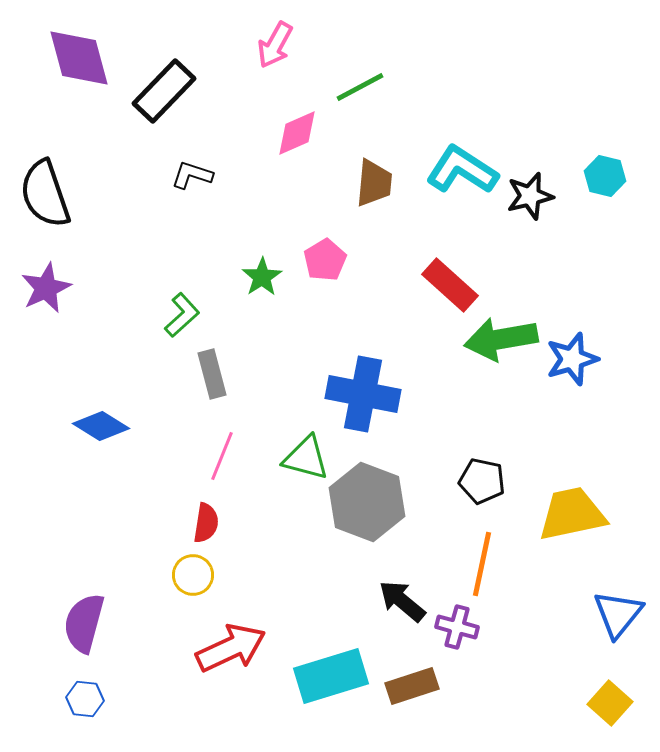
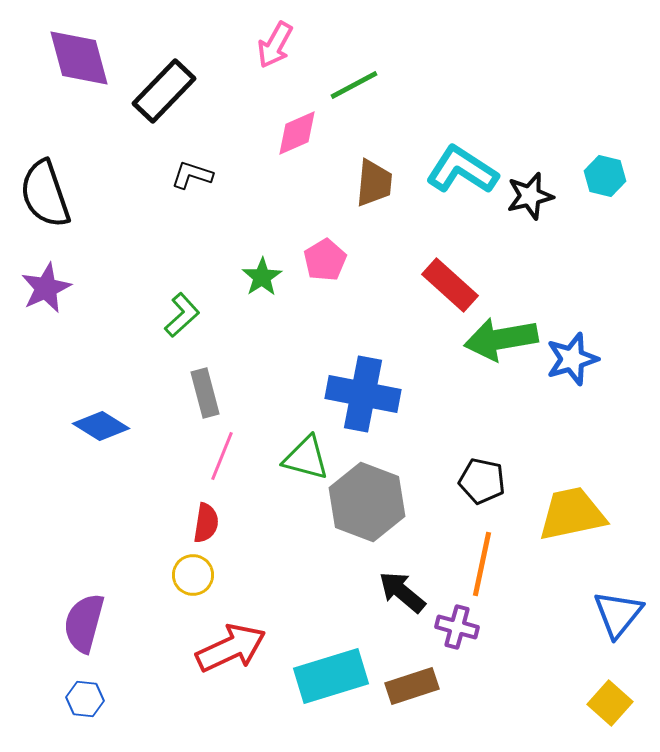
green line: moved 6 px left, 2 px up
gray rectangle: moved 7 px left, 19 px down
black arrow: moved 9 px up
